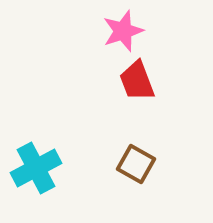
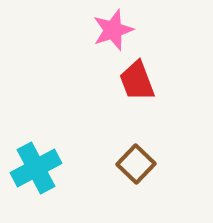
pink star: moved 10 px left, 1 px up
brown square: rotated 15 degrees clockwise
